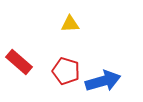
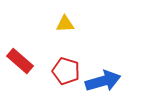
yellow triangle: moved 5 px left
red rectangle: moved 1 px right, 1 px up
